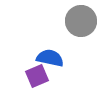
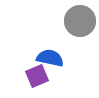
gray circle: moved 1 px left
